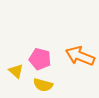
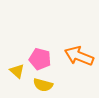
orange arrow: moved 1 px left
yellow triangle: moved 1 px right
